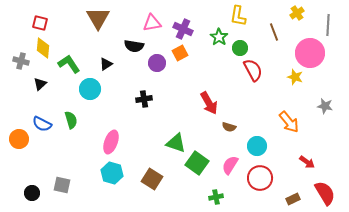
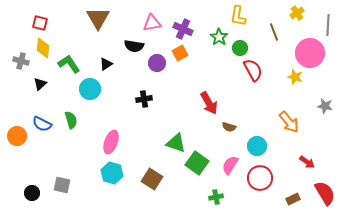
orange circle at (19, 139): moved 2 px left, 3 px up
